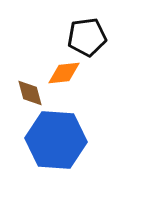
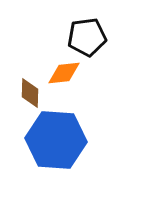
brown diamond: rotated 16 degrees clockwise
